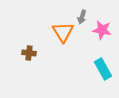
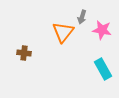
orange triangle: rotated 10 degrees clockwise
brown cross: moved 5 px left
